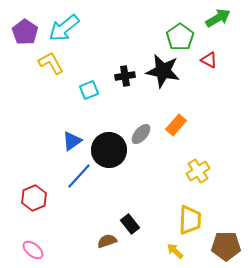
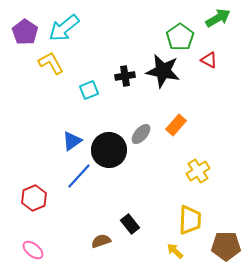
brown semicircle: moved 6 px left
